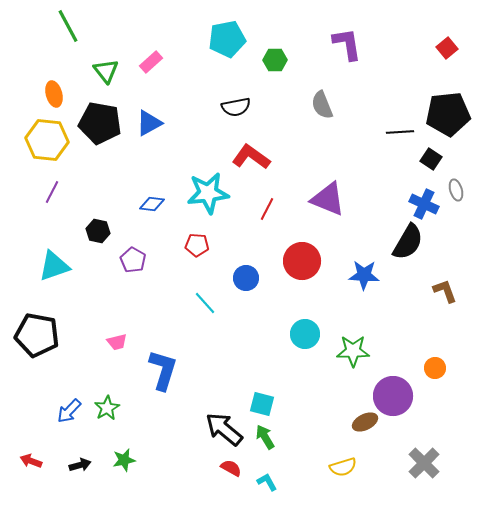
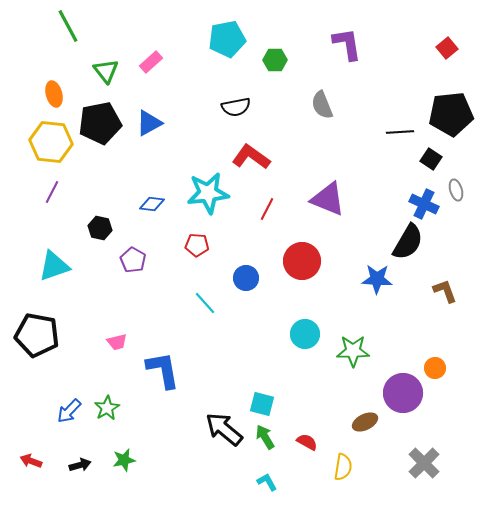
black pentagon at (448, 114): moved 3 px right
black pentagon at (100, 123): rotated 21 degrees counterclockwise
yellow hexagon at (47, 140): moved 4 px right, 2 px down
black hexagon at (98, 231): moved 2 px right, 3 px up
blue star at (364, 275): moved 13 px right, 4 px down
blue L-shape at (163, 370): rotated 27 degrees counterclockwise
purple circle at (393, 396): moved 10 px right, 3 px up
yellow semicircle at (343, 467): rotated 64 degrees counterclockwise
red semicircle at (231, 468): moved 76 px right, 26 px up
